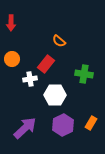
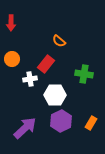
purple hexagon: moved 2 px left, 4 px up
